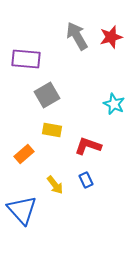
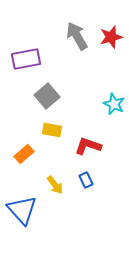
purple rectangle: rotated 16 degrees counterclockwise
gray square: moved 1 px down; rotated 10 degrees counterclockwise
